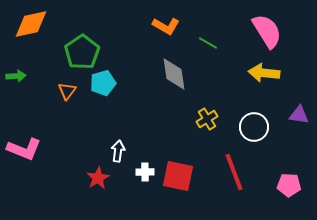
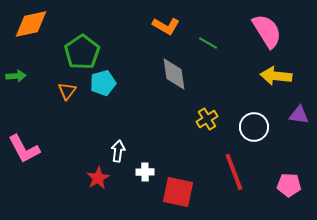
yellow arrow: moved 12 px right, 3 px down
pink L-shape: rotated 40 degrees clockwise
red square: moved 16 px down
